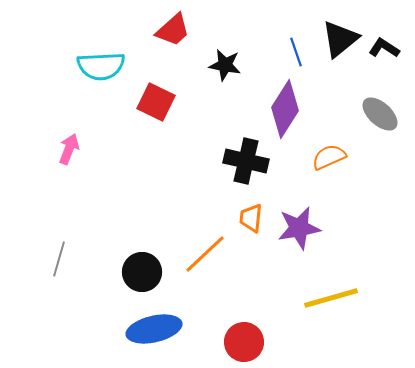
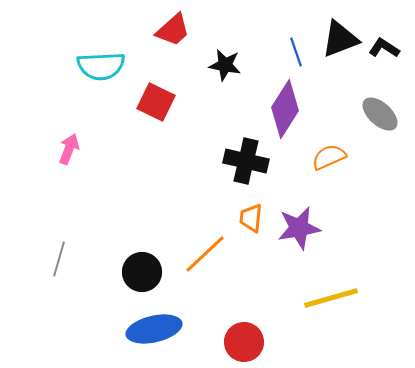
black triangle: rotated 18 degrees clockwise
